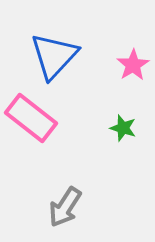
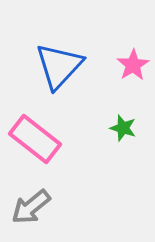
blue triangle: moved 5 px right, 10 px down
pink rectangle: moved 4 px right, 21 px down
gray arrow: moved 34 px left; rotated 18 degrees clockwise
